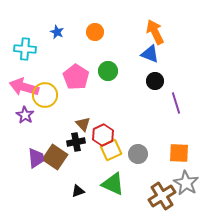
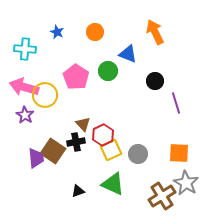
blue triangle: moved 22 px left
brown square: moved 2 px left, 6 px up
